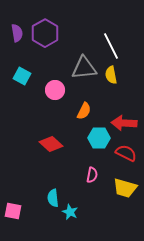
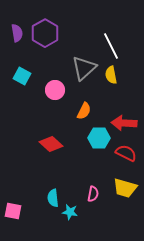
gray triangle: rotated 36 degrees counterclockwise
pink semicircle: moved 1 px right, 19 px down
cyan star: rotated 14 degrees counterclockwise
